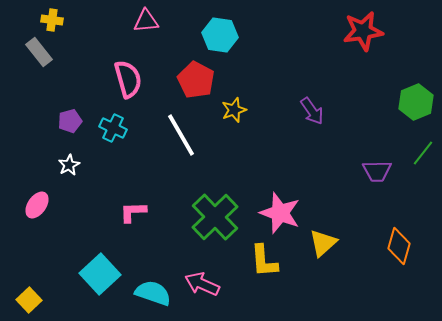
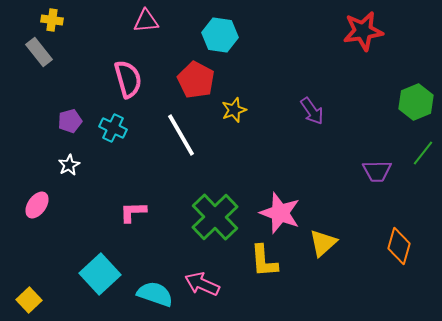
cyan semicircle: moved 2 px right, 1 px down
